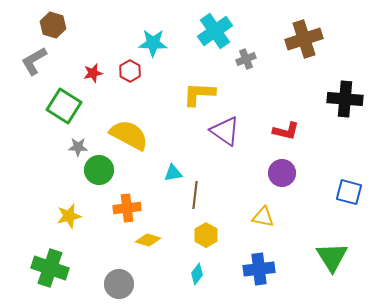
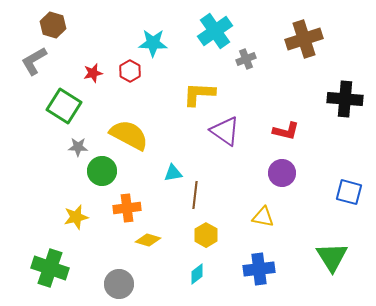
green circle: moved 3 px right, 1 px down
yellow star: moved 7 px right, 1 px down
cyan diamond: rotated 15 degrees clockwise
